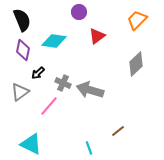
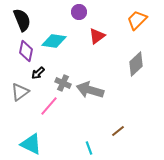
purple diamond: moved 3 px right, 1 px down
